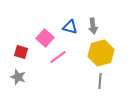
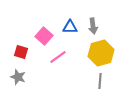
blue triangle: rotated 14 degrees counterclockwise
pink square: moved 1 px left, 2 px up
